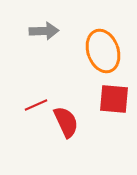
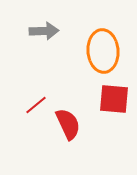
orange ellipse: rotated 15 degrees clockwise
red line: rotated 15 degrees counterclockwise
red semicircle: moved 2 px right, 2 px down
